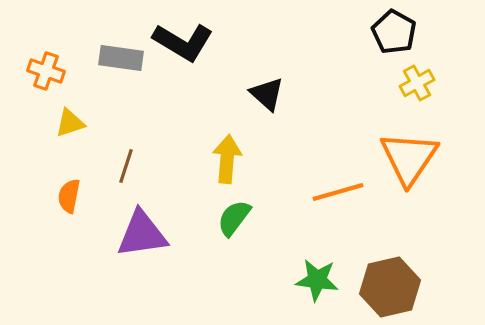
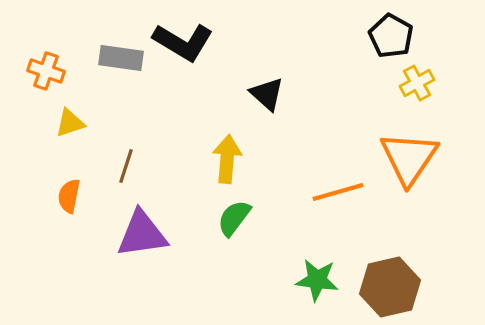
black pentagon: moved 3 px left, 4 px down
